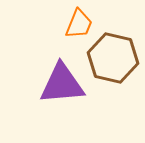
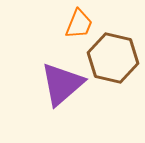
purple triangle: rotated 36 degrees counterclockwise
